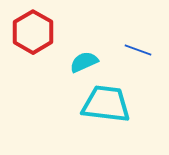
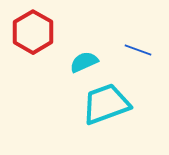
cyan trapezoid: rotated 27 degrees counterclockwise
